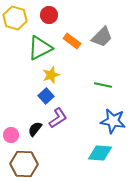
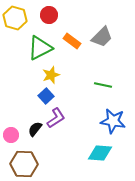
purple L-shape: moved 2 px left
